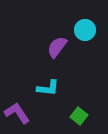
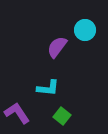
green square: moved 17 px left
